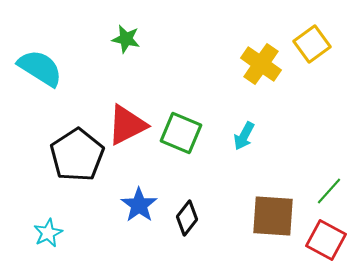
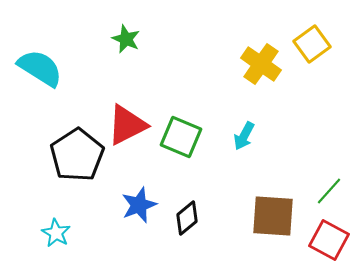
green star: rotated 12 degrees clockwise
green square: moved 4 px down
blue star: rotated 15 degrees clockwise
black diamond: rotated 12 degrees clockwise
cyan star: moved 8 px right; rotated 16 degrees counterclockwise
red square: moved 3 px right
